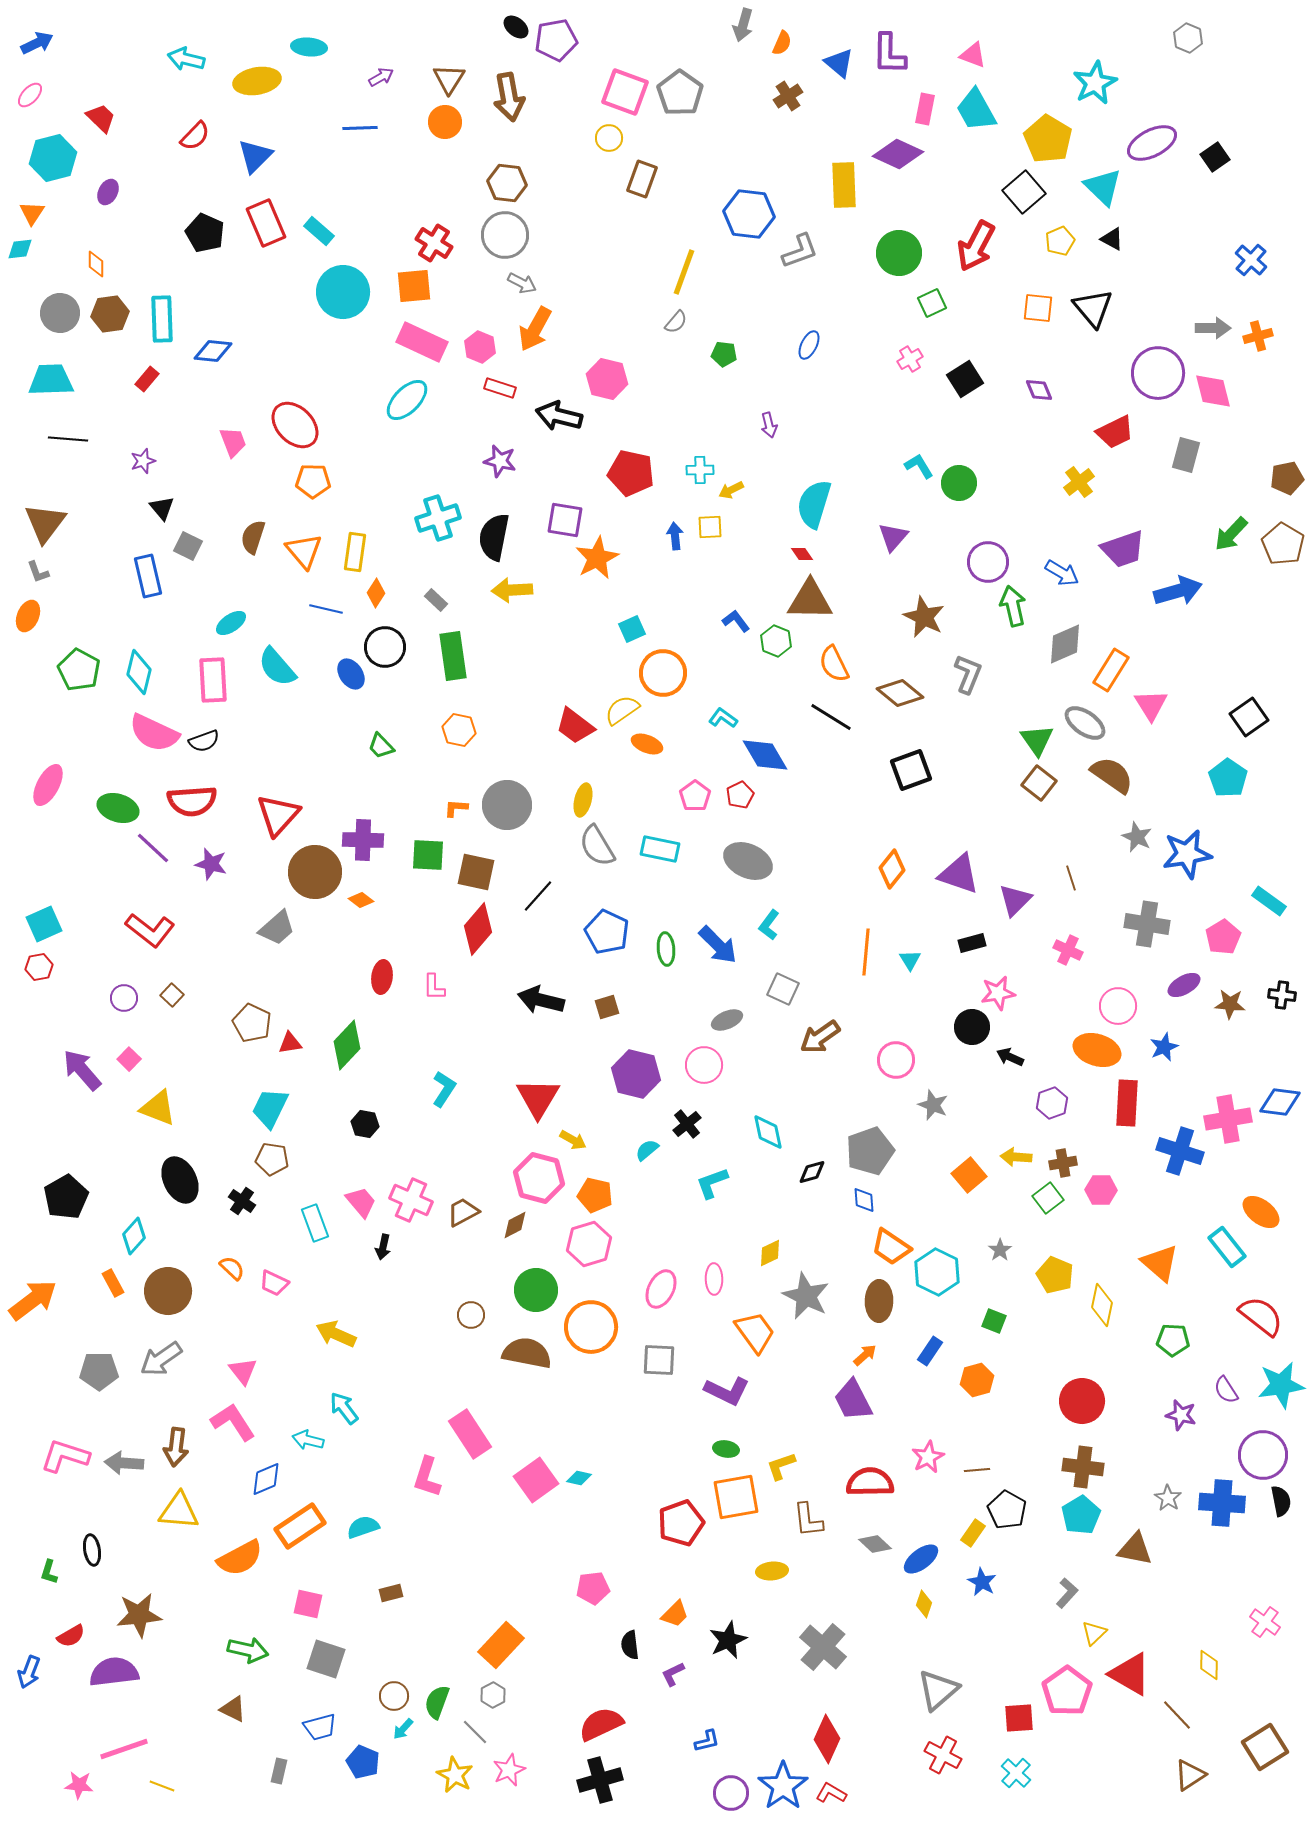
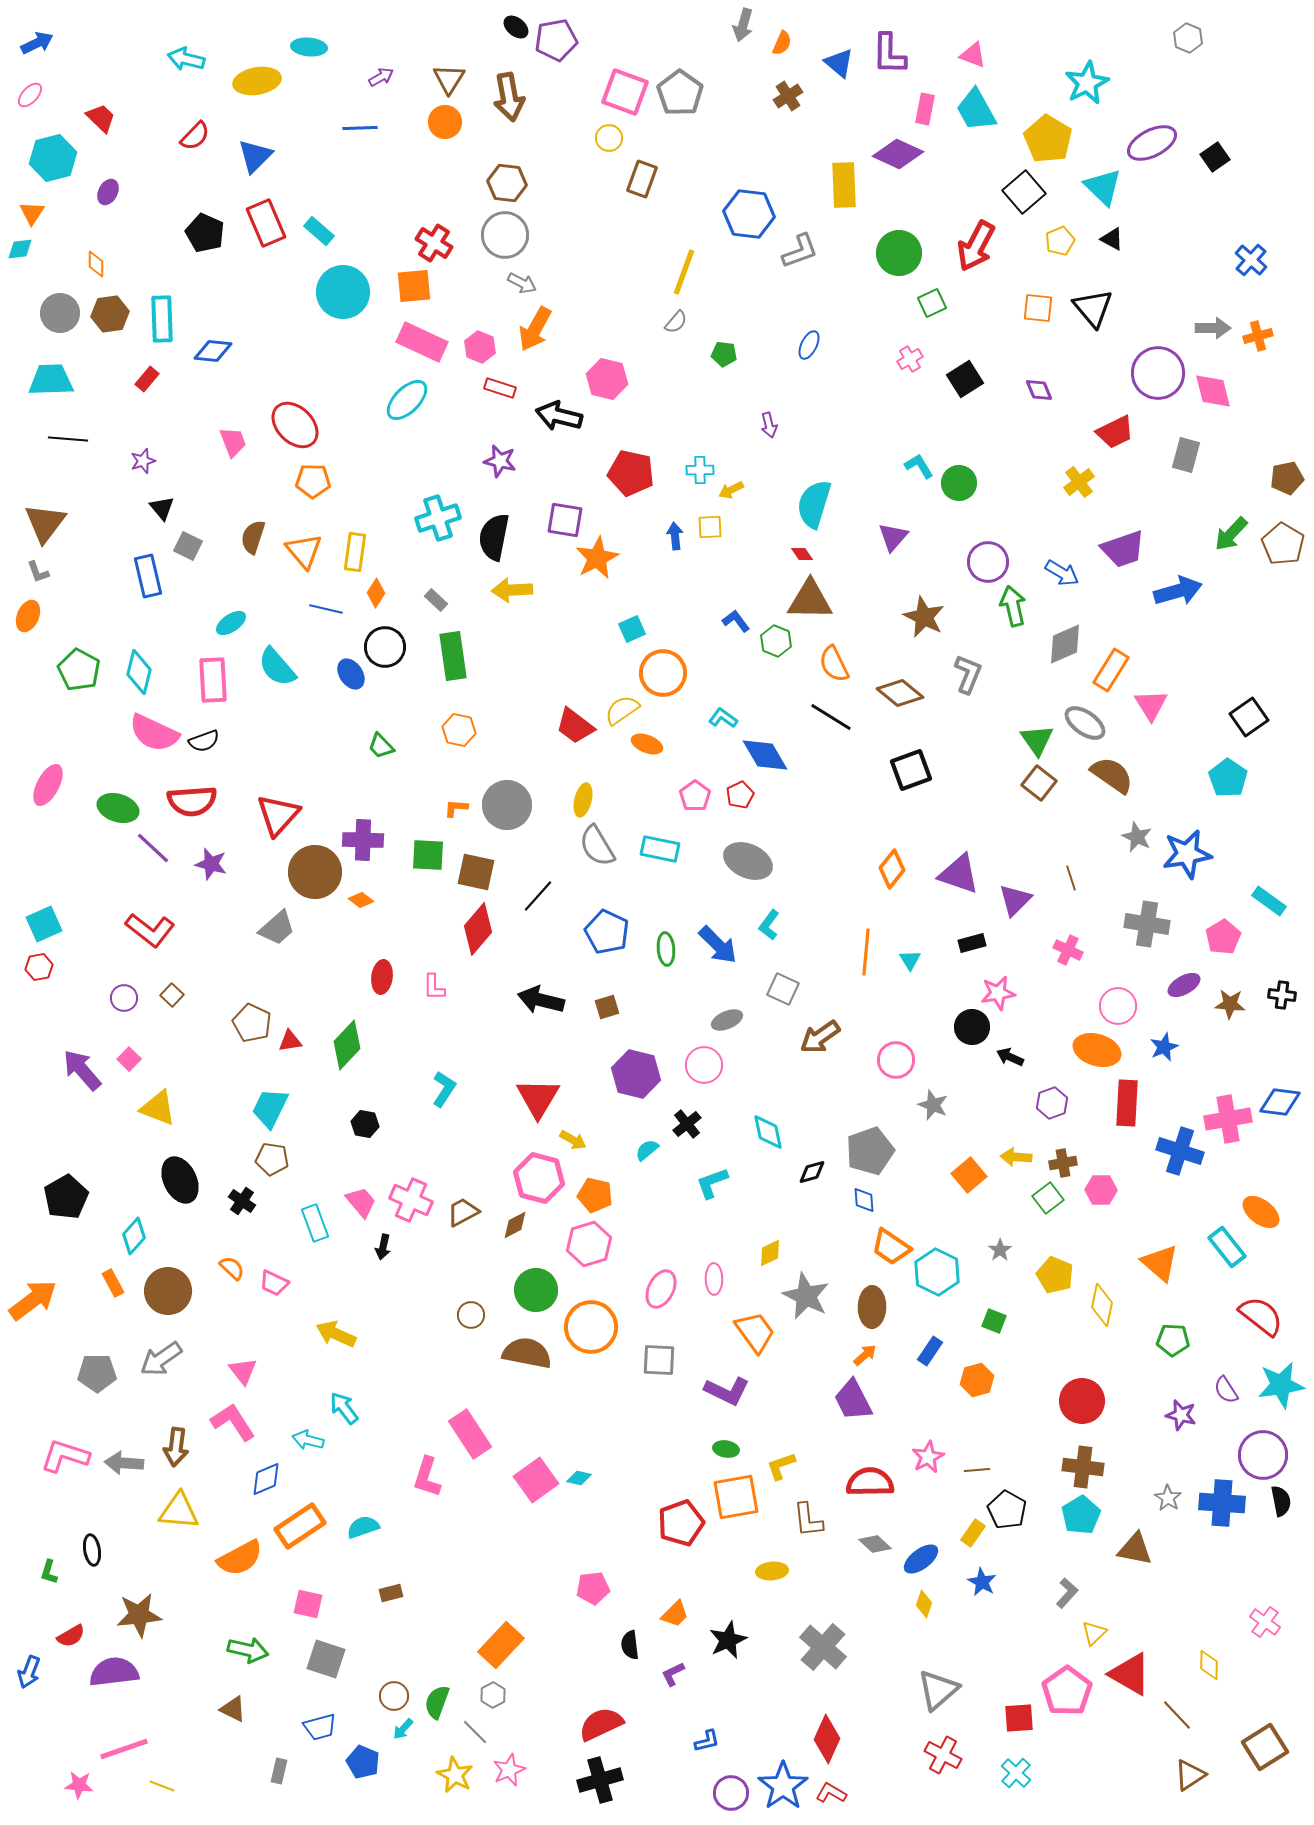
cyan star at (1095, 83): moved 8 px left
red triangle at (290, 1043): moved 2 px up
brown ellipse at (879, 1301): moved 7 px left, 6 px down
gray pentagon at (99, 1371): moved 2 px left, 2 px down
